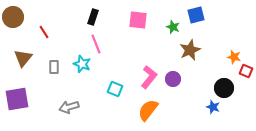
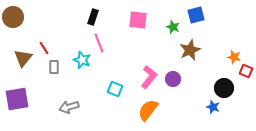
red line: moved 16 px down
pink line: moved 3 px right, 1 px up
cyan star: moved 4 px up
